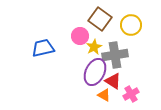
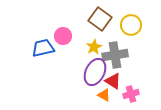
pink circle: moved 17 px left
pink cross: rotated 14 degrees clockwise
